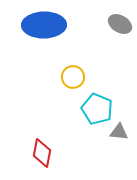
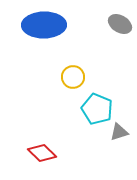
gray triangle: rotated 24 degrees counterclockwise
red diamond: rotated 56 degrees counterclockwise
